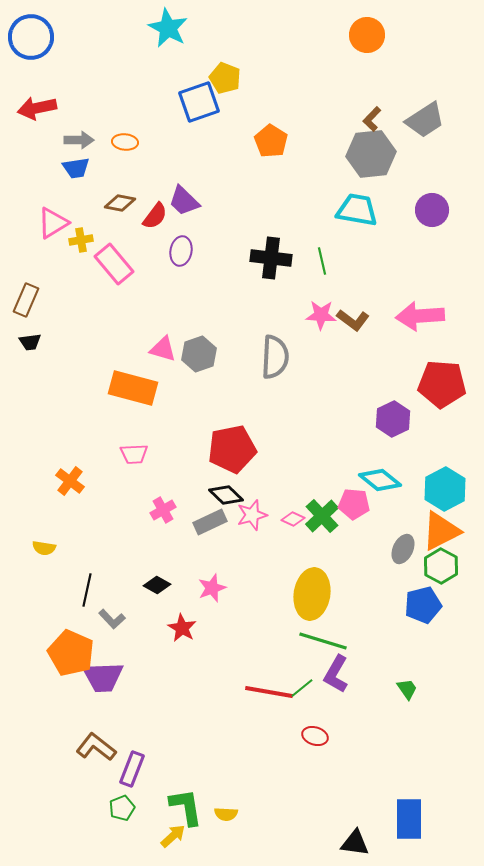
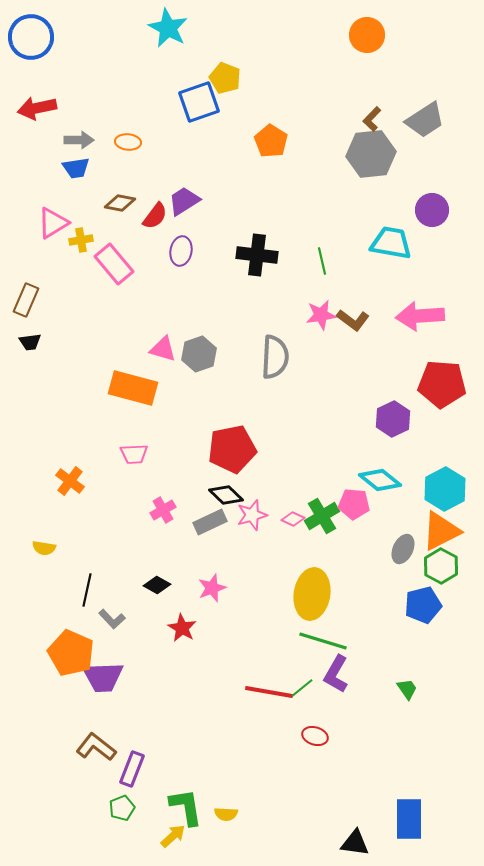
orange ellipse at (125, 142): moved 3 px right
purple trapezoid at (184, 201): rotated 104 degrees clockwise
cyan trapezoid at (357, 210): moved 34 px right, 33 px down
black cross at (271, 258): moved 14 px left, 3 px up
pink star at (321, 315): rotated 12 degrees counterclockwise
green cross at (322, 516): rotated 12 degrees clockwise
